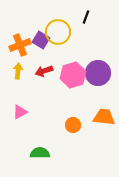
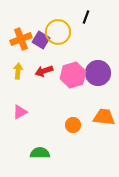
orange cross: moved 1 px right, 6 px up
